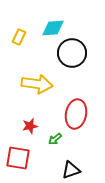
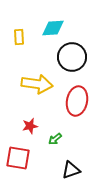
yellow rectangle: rotated 28 degrees counterclockwise
black circle: moved 4 px down
red ellipse: moved 1 px right, 13 px up
